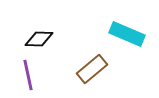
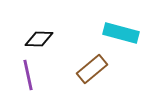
cyan rectangle: moved 6 px left, 1 px up; rotated 8 degrees counterclockwise
